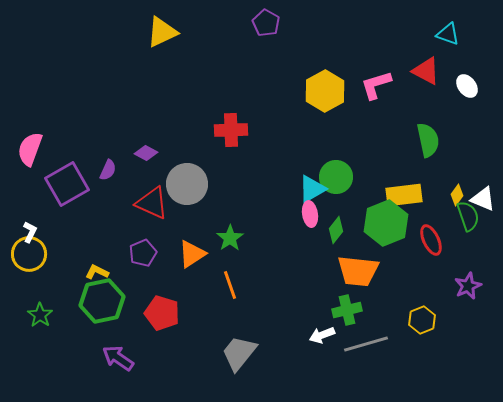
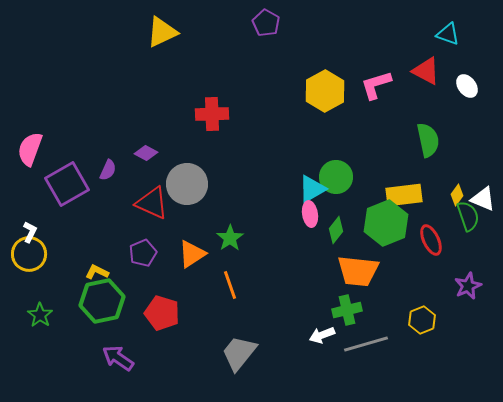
red cross at (231, 130): moved 19 px left, 16 px up
